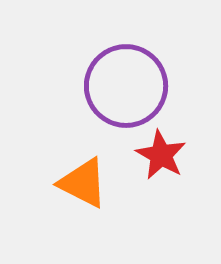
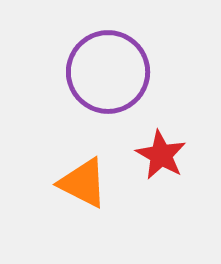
purple circle: moved 18 px left, 14 px up
